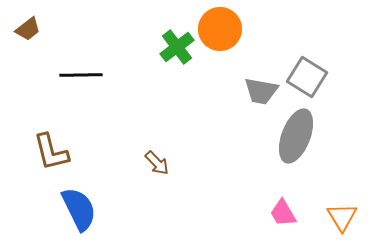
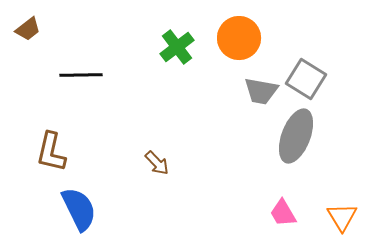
orange circle: moved 19 px right, 9 px down
gray square: moved 1 px left, 2 px down
brown L-shape: rotated 27 degrees clockwise
